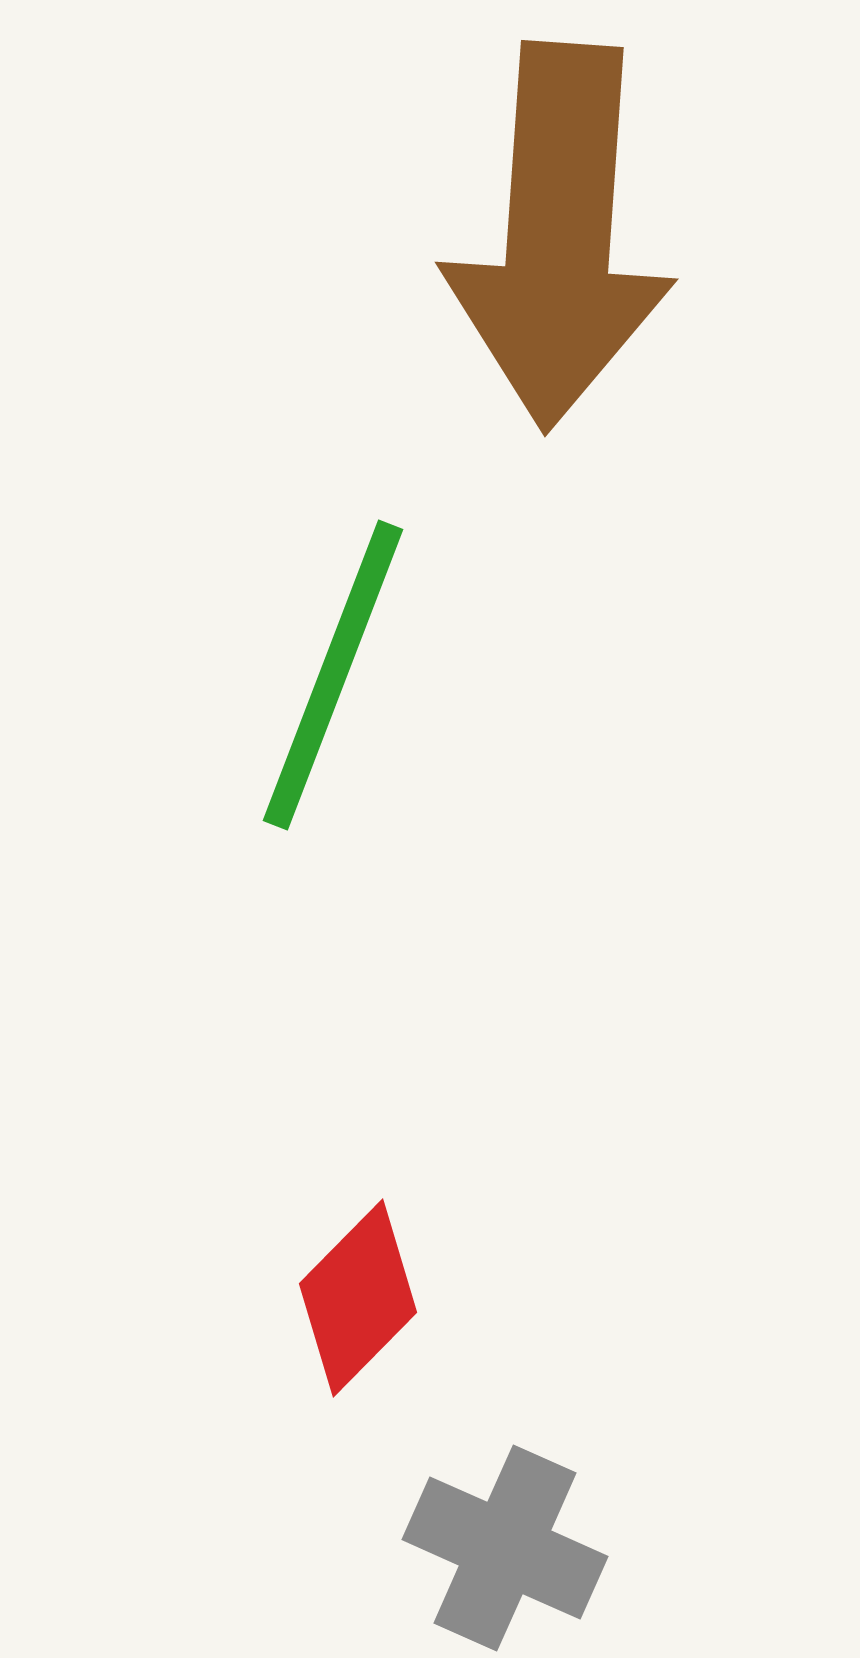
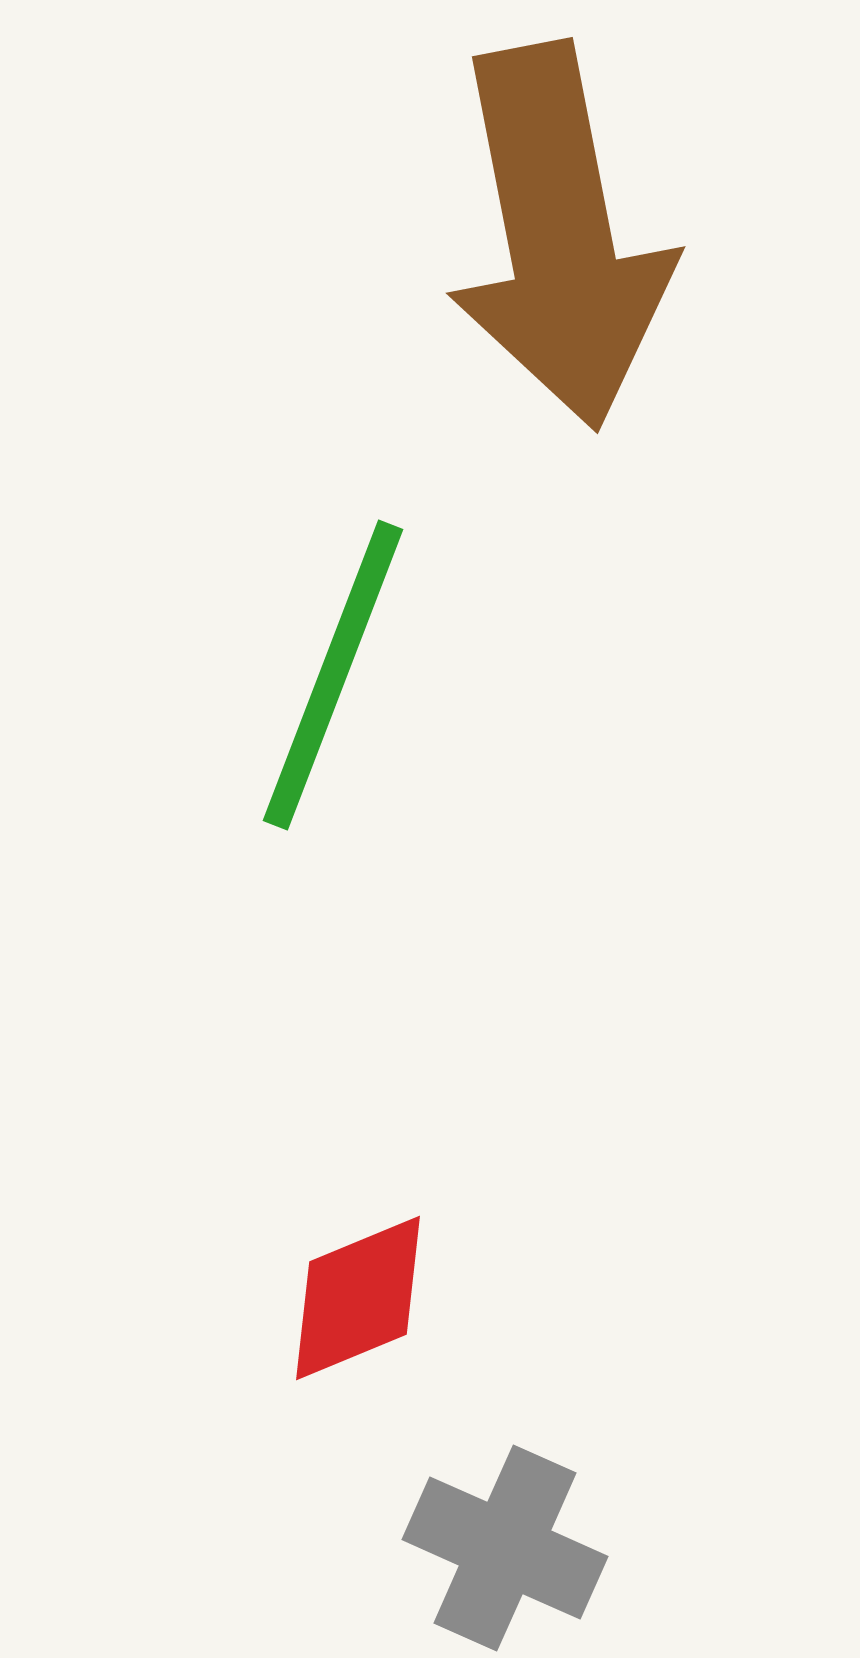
brown arrow: rotated 15 degrees counterclockwise
red diamond: rotated 23 degrees clockwise
